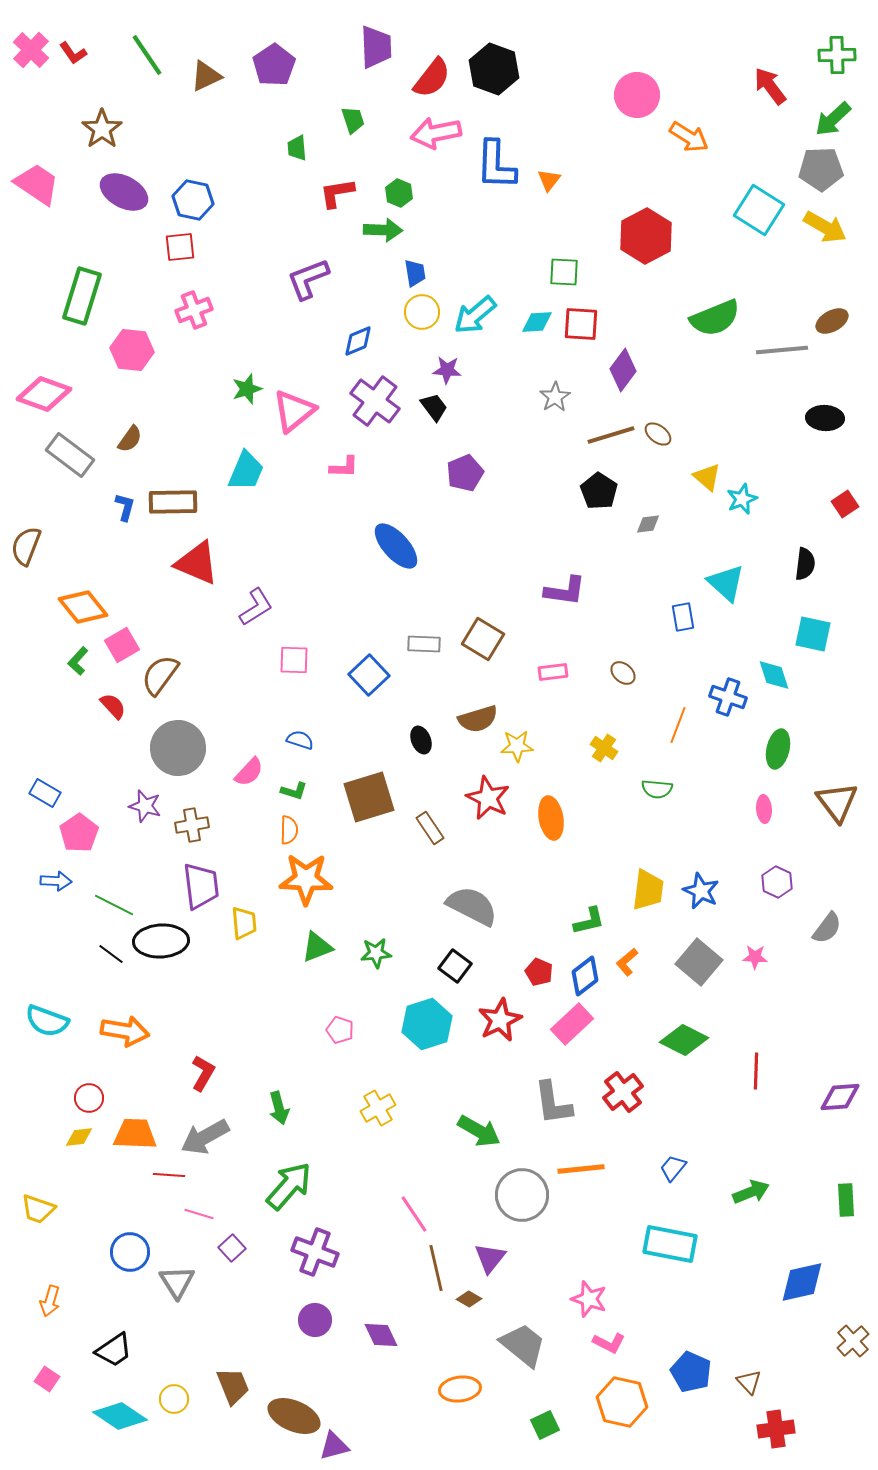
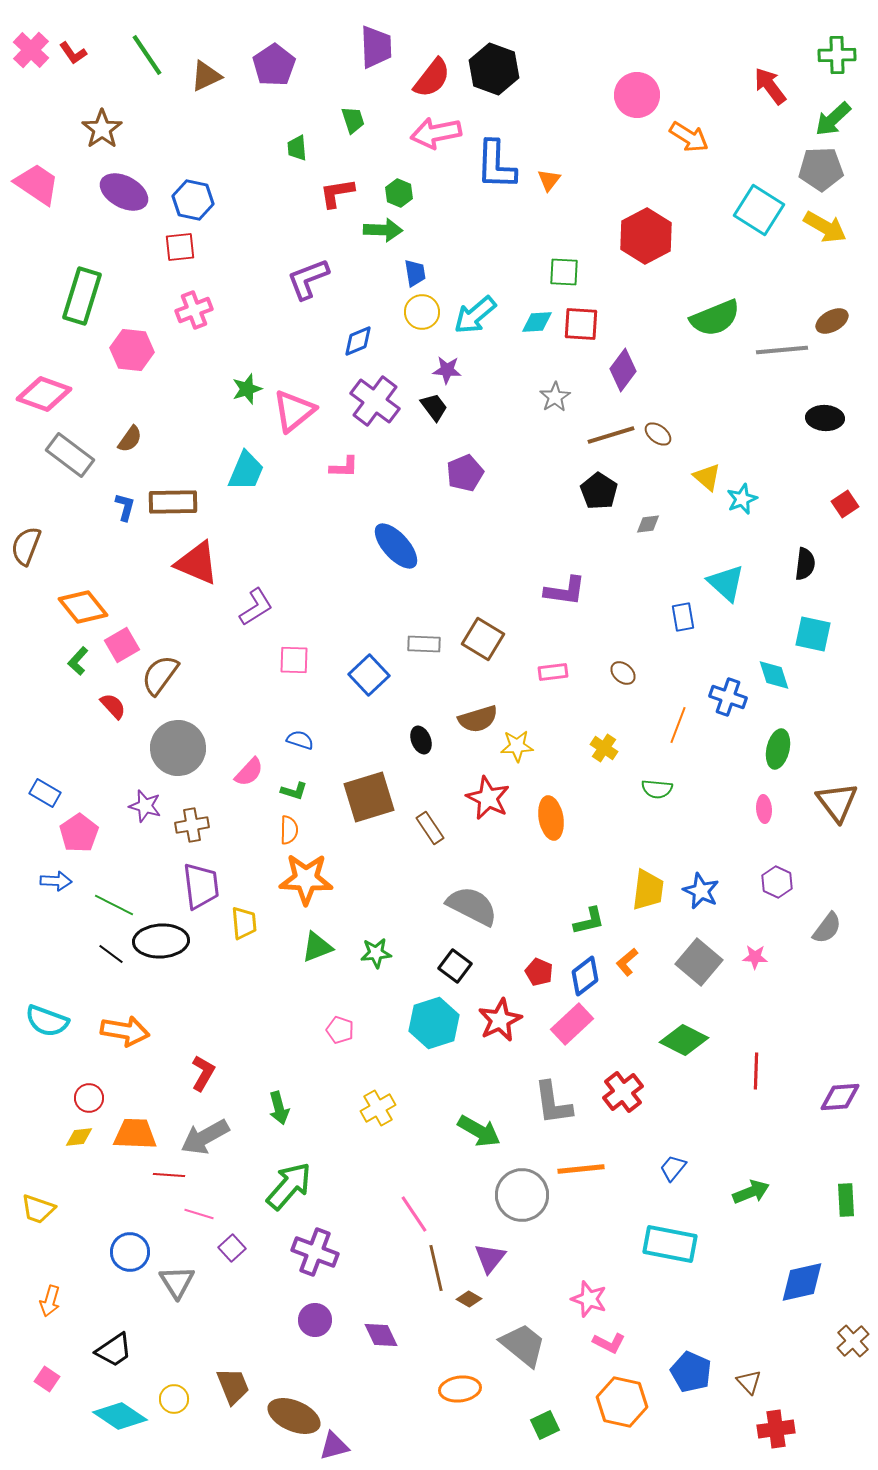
cyan hexagon at (427, 1024): moved 7 px right, 1 px up
